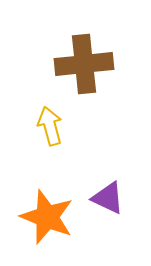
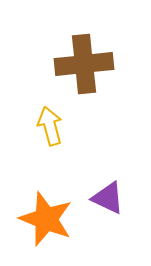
orange star: moved 1 px left, 2 px down
